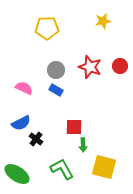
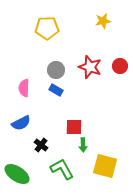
pink semicircle: rotated 114 degrees counterclockwise
black cross: moved 5 px right, 6 px down
yellow square: moved 1 px right, 1 px up
